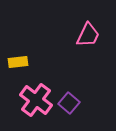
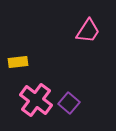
pink trapezoid: moved 4 px up; rotated 8 degrees clockwise
